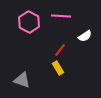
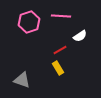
pink hexagon: rotated 15 degrees clockwise
white semicircle: moved 5 px left
red line: rotated 24 degrees clockwise
